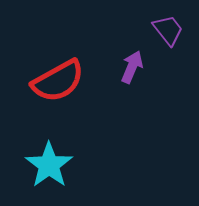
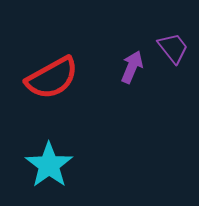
purple trapezoid: moved 5 px right, 18 px down
red semicircle: moved 6 px left, 3 px up
